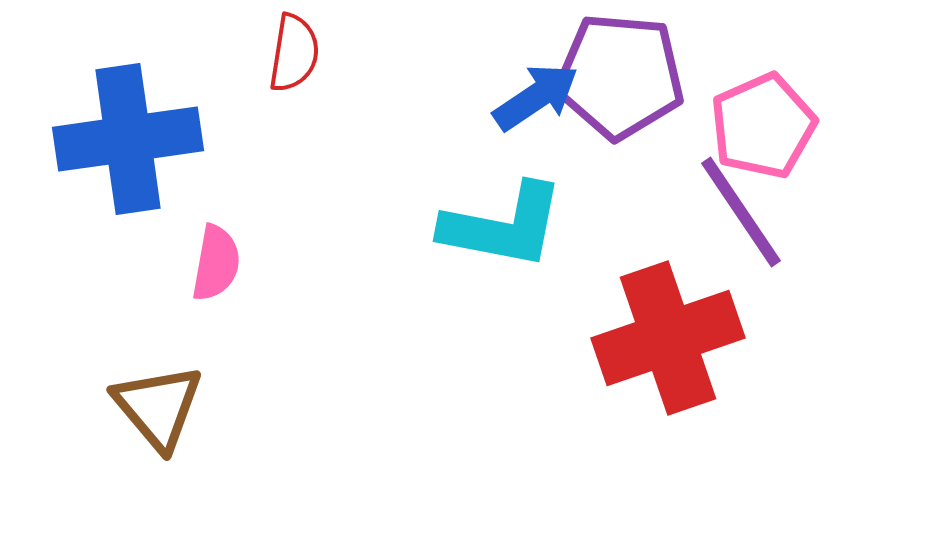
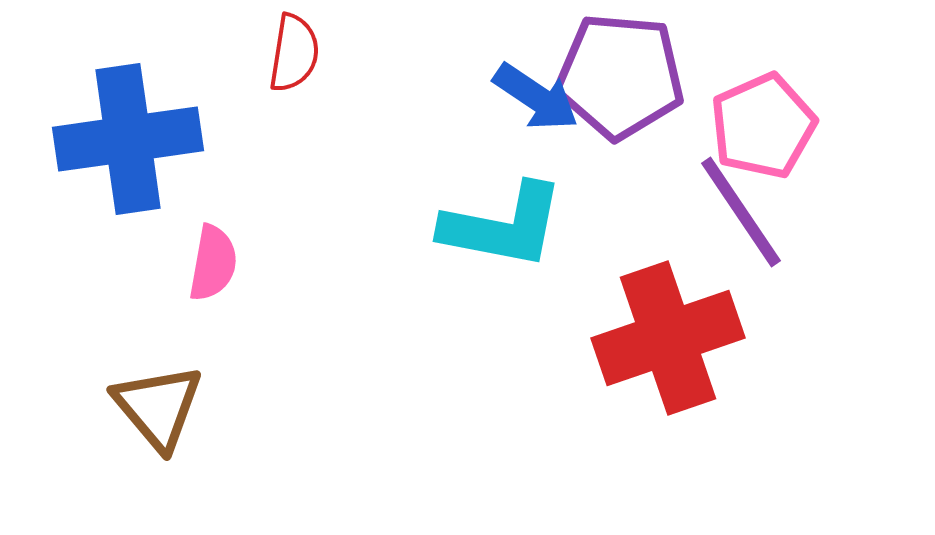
blue arrow: rotated 68 degrees clockwise
pink semicircle: moved 3 px left
